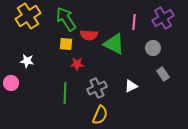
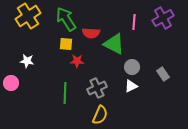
red semicircle: moved 2 px right, 2 px up
gray circle: moved 21 px left, 19 px down
red star: moved 3 px up
